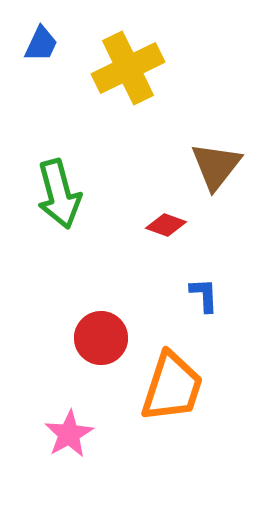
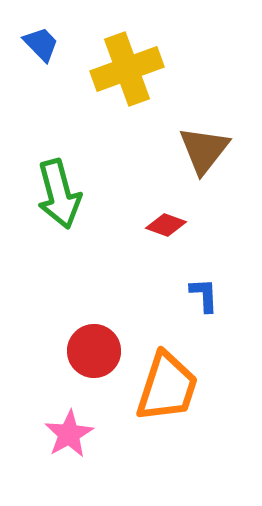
blue trapezoid: rotated 69 degrees counterclockwise
yellow cross: moved 1 px left, 1 px down; rotated 6 degrees clockwise
brown triangle: moved 12 px left, 16 px up
red circle: moved 7 px left, 13 px down
orange trapezoid: moved 5 px left
